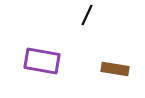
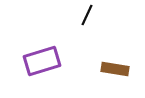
purple rectangle: rotated 27 degrees counterclockwise
